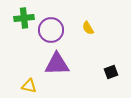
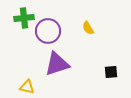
purple circle: moved 3 px left, 1 px down
purple triangle: rotated 16 degrees counterclockwise
black square: rotated 16 degrees clockwise
yellow triangle: moved 2 px left, 1 px down
